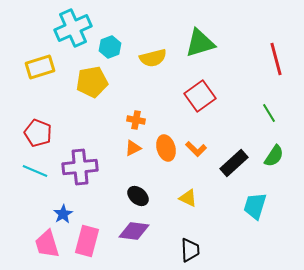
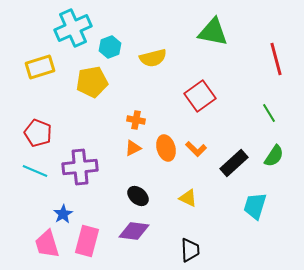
green triangle: moved 13 px right, 11 px up; rotated 28 degrees clockwise
